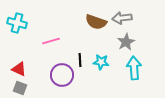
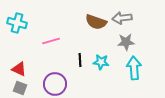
gray star: rotated 24 degrees clockwise
purple circle: moved 7 px left, 9 px down
